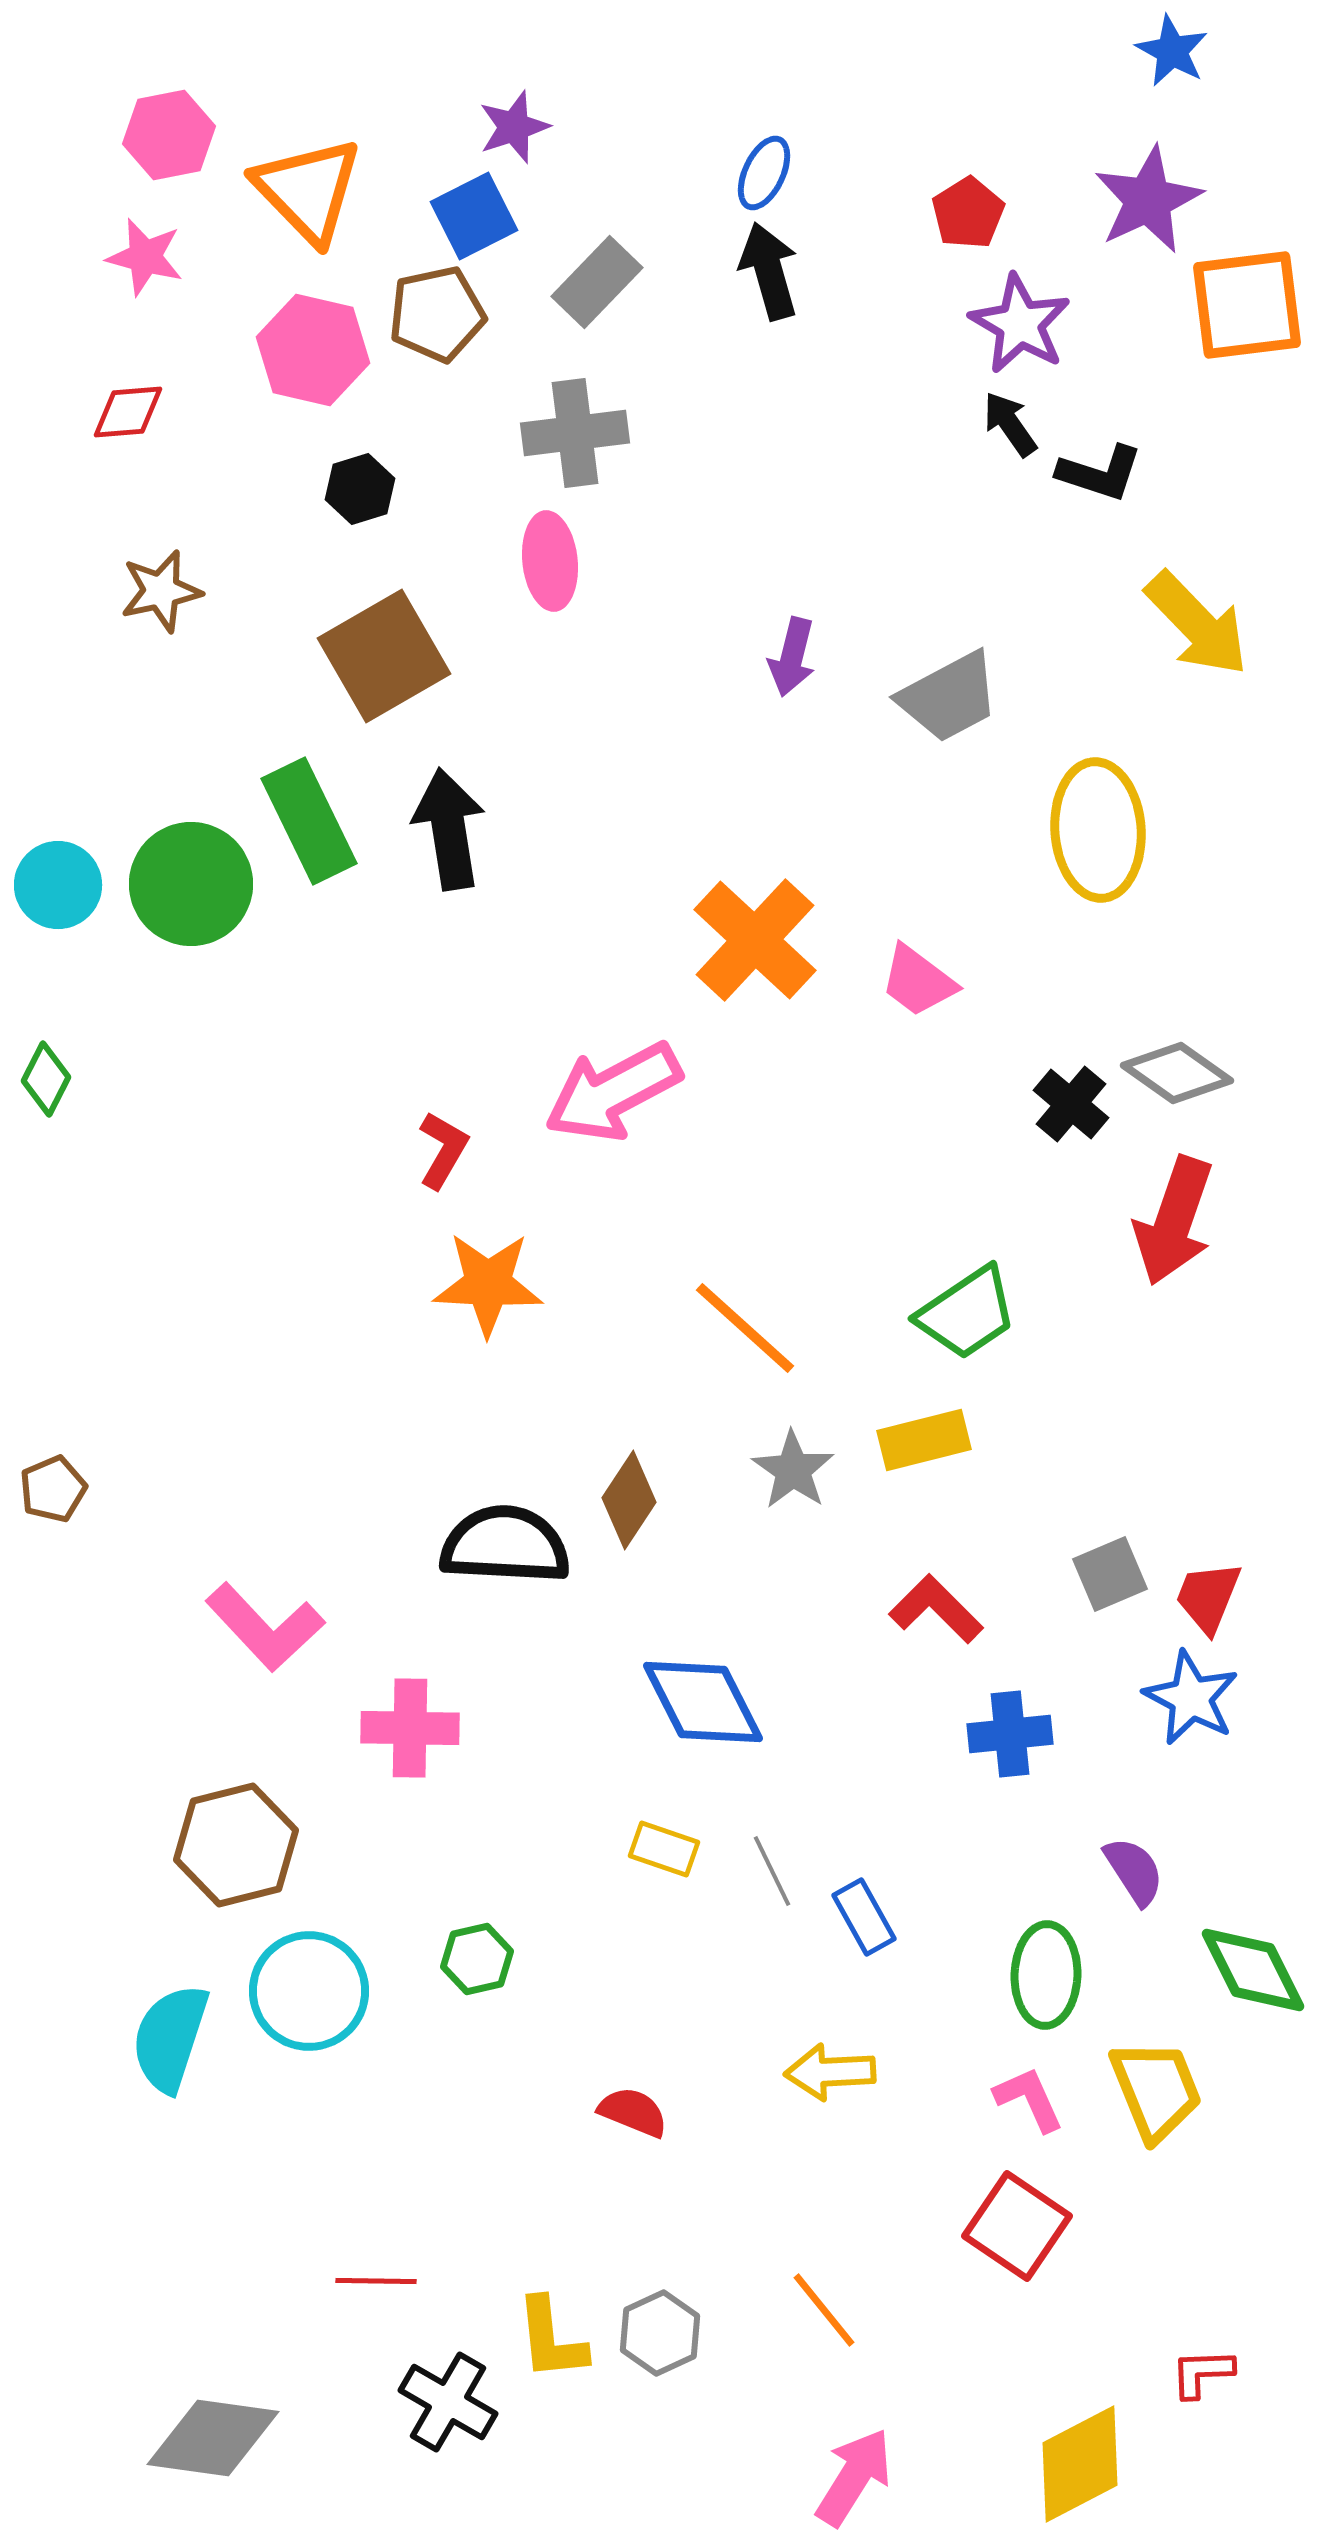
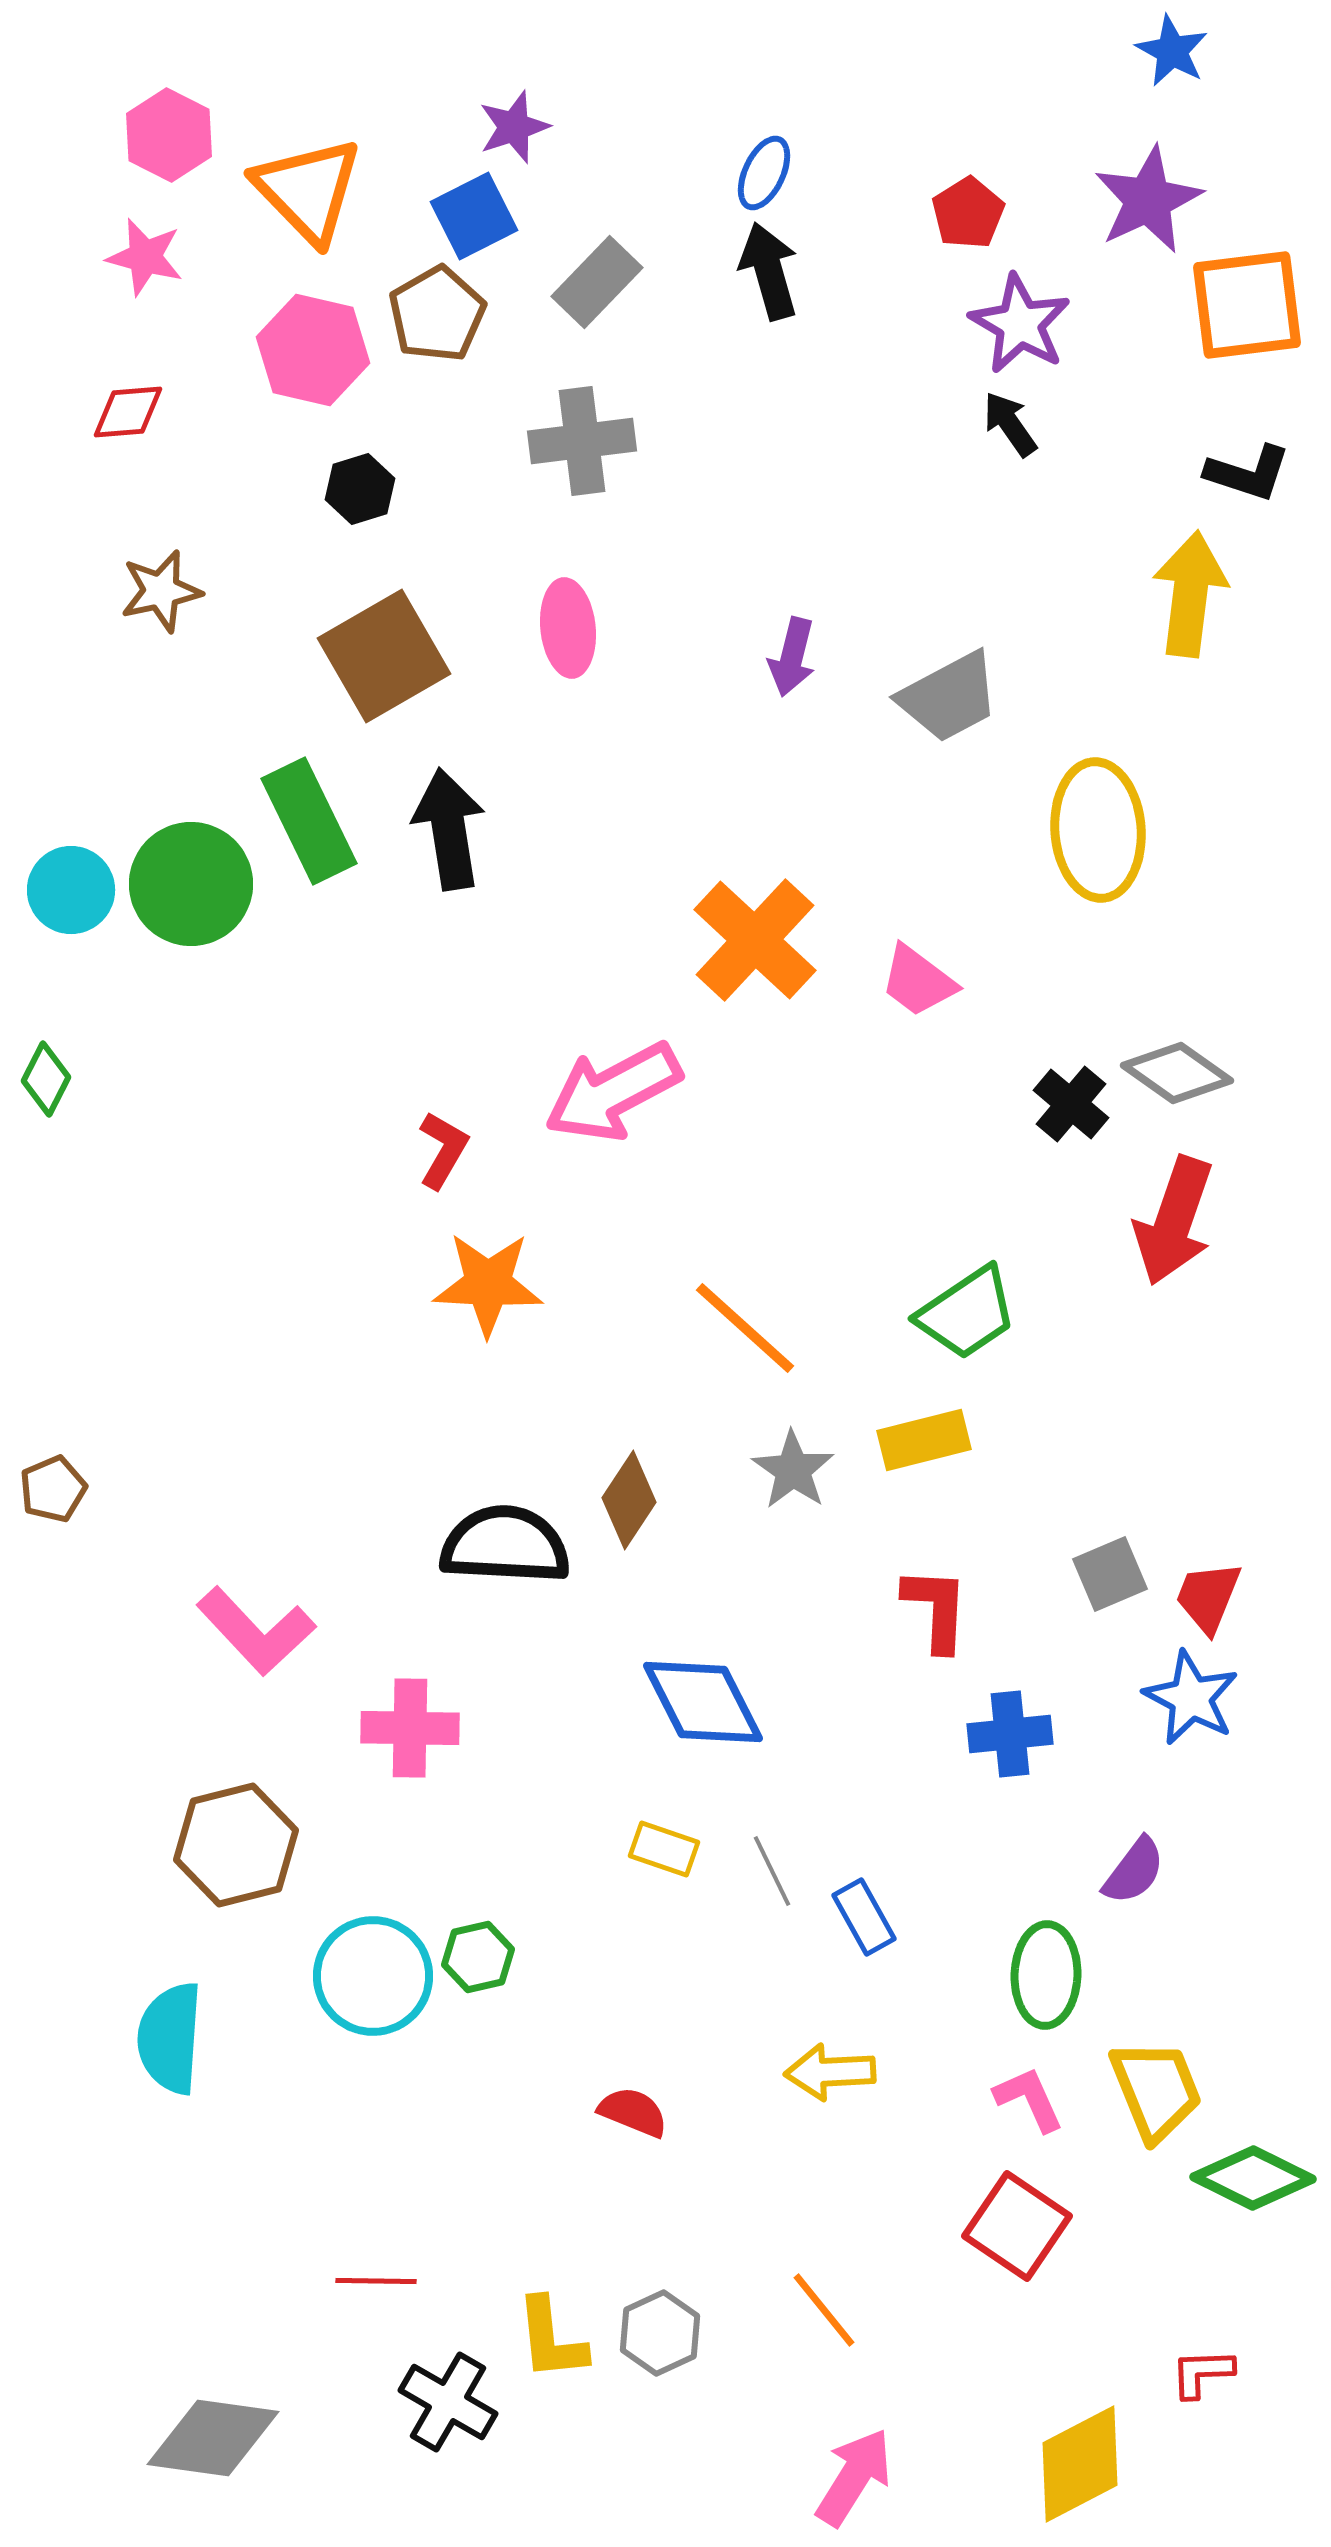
pink hexagon at (169, 135): rotated 22 degrees counterclockwise
brown pentagon at (437, 314): rotated 18 degrees counterclockwise
gray cross at (575, 433): moved 7 px right, 8 px down
black L-shape at (1100, 473): moved 148 px right
pink ellipse at (550, 561): moved 18 px right, 67 px down
yellow arrow at (1197, 624): moved 7 px left, 30 px up; rotated 129 degrees counterclockwise
cyan circle at (58, 885): moved 13 px right, 5 px down
red L-shape at (936, 1609): rotated 48 degrees clockwise
pink L-shape at (265, 1627): moved 9 px left, 4 px down
purple semicircle at (1134, 1871): rotated 70 degrees clockwise
green hexagon at (477, 1959): moved 1 px right, 2 px up
green diamond at (1253, 1970): moved 208 px down; rotated 37 degrees counterclockwise
cyan circle at (309, 1991): moved 64 px right, 15 px up
cyan semicircle at (170, 2038): rotated 14 degrees counterclockwise
